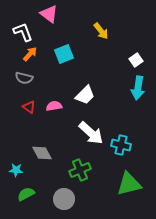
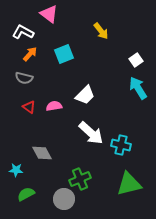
white L-shape: rotated 40 degrees counterclockwise
cyan arrow: rotated 140 degrees clockwise
green cross: moved 9 px down
